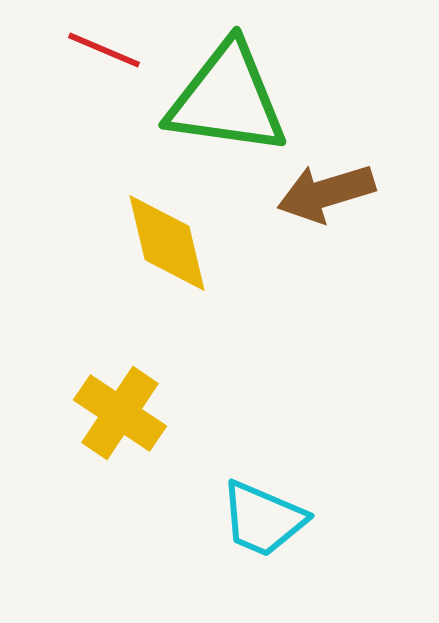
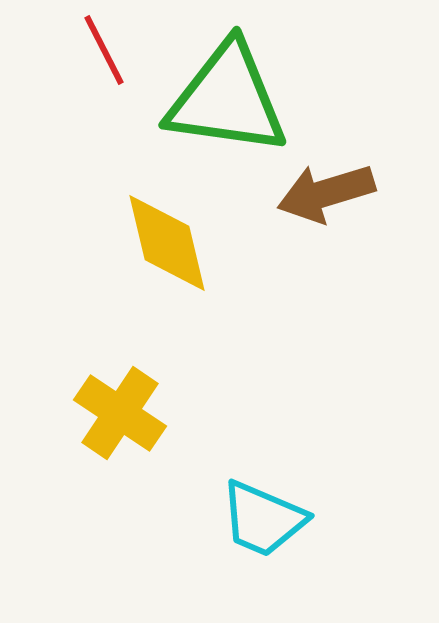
red line: rotated 40 degrees clockwise
